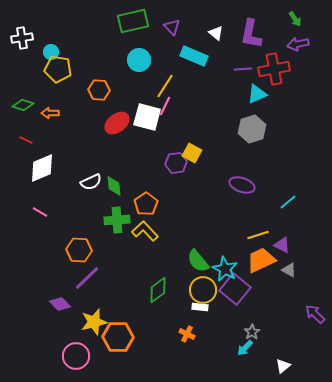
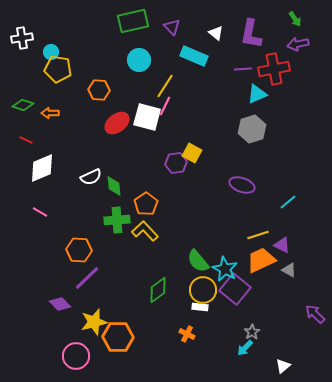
white semicircle at (91, 182): moved 5 px up
